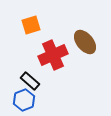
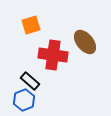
red cross: rotated 32 degrees clockwise
